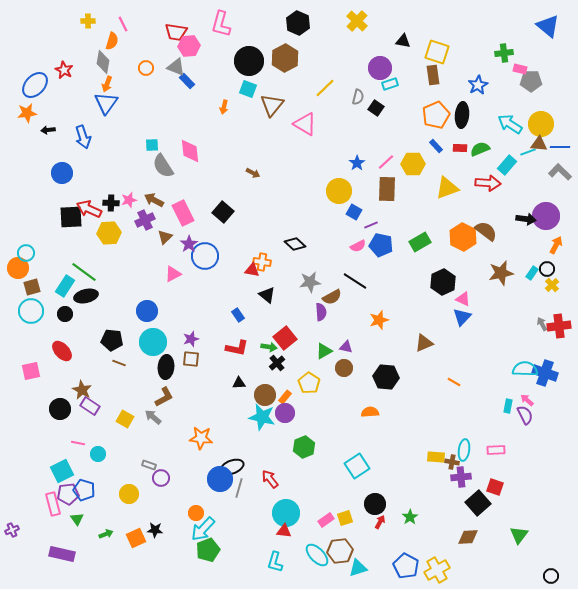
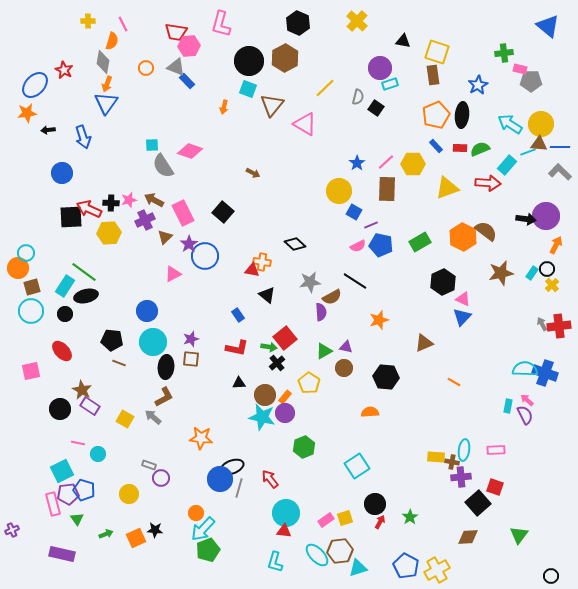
pink diamond at (190, 151): rotated 65 degrees counterclockwise
